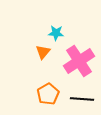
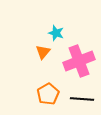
cyan star: rotated 14 degrees clockwise
pink cross: rotated 12 degrees clockwise
